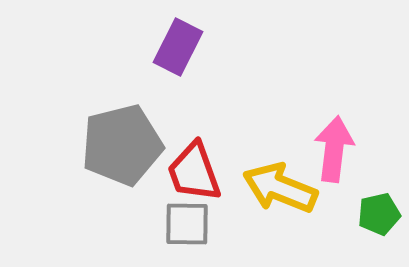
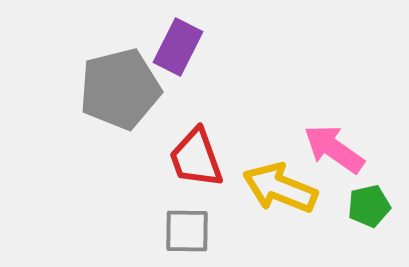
gray pentagon: moved 2 px left, 56 px up
pink arrow: rotated 62 degrees counterclockwise
red trapezoid: moved 2 px right, 14 px up
green pentagon: moved 10 px left, 8 px up
gray square: moved 7 px down
